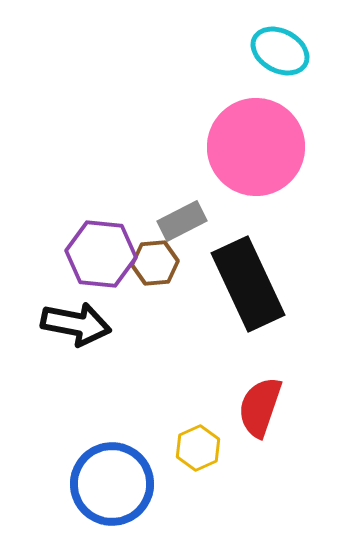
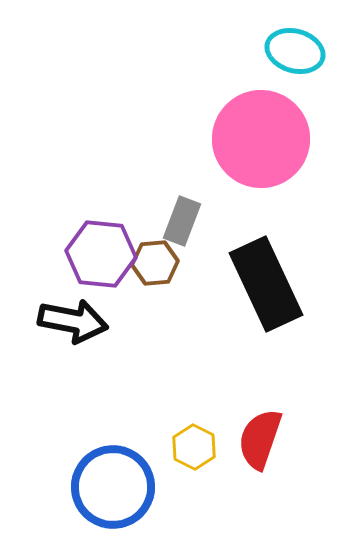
cyan ellipse: moved 15 px right; rotated 12 degrees counterclockwise
pink circle: moved 5 px right, 8 px up
gray rectangle: rotated 42 degrees counterclockwise
black rectangle: moved 18 px right
black arrow: moved 3 px left, 3 px up
red semicircle: moved 32 px down
yellow hexagon: moved 4 px left, 1 px up; rotated 9 degrees counterclockwise
blue circle: moved 1 px right, 3 px down
